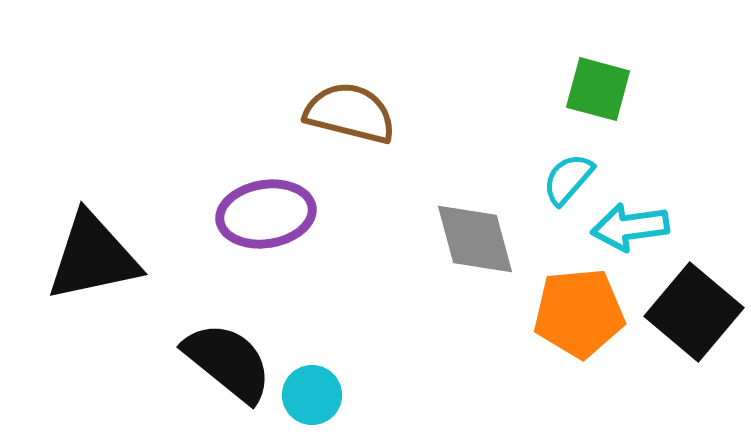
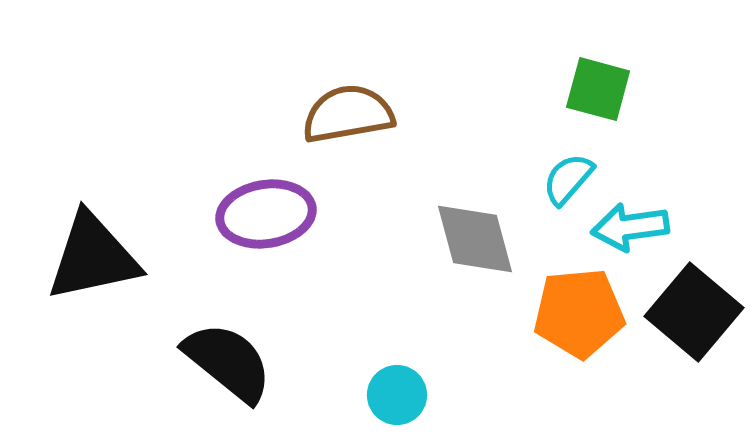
brown semicircle: moved 2 px left, 1 px down; rotated 24 degrees counterclockwise
cyan circle: moved 85 px right
